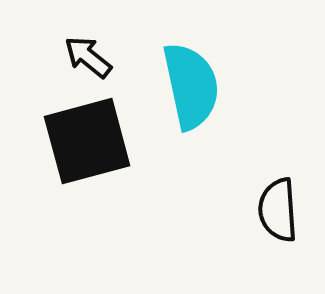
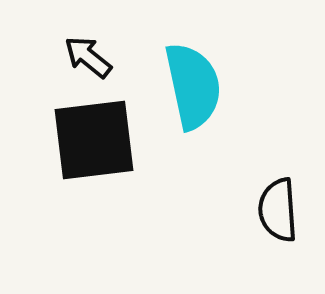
cyan semicircle: moved 2 px right
black square: moved 7 px right, 1 px up; rotated 8 degrees clockwise
